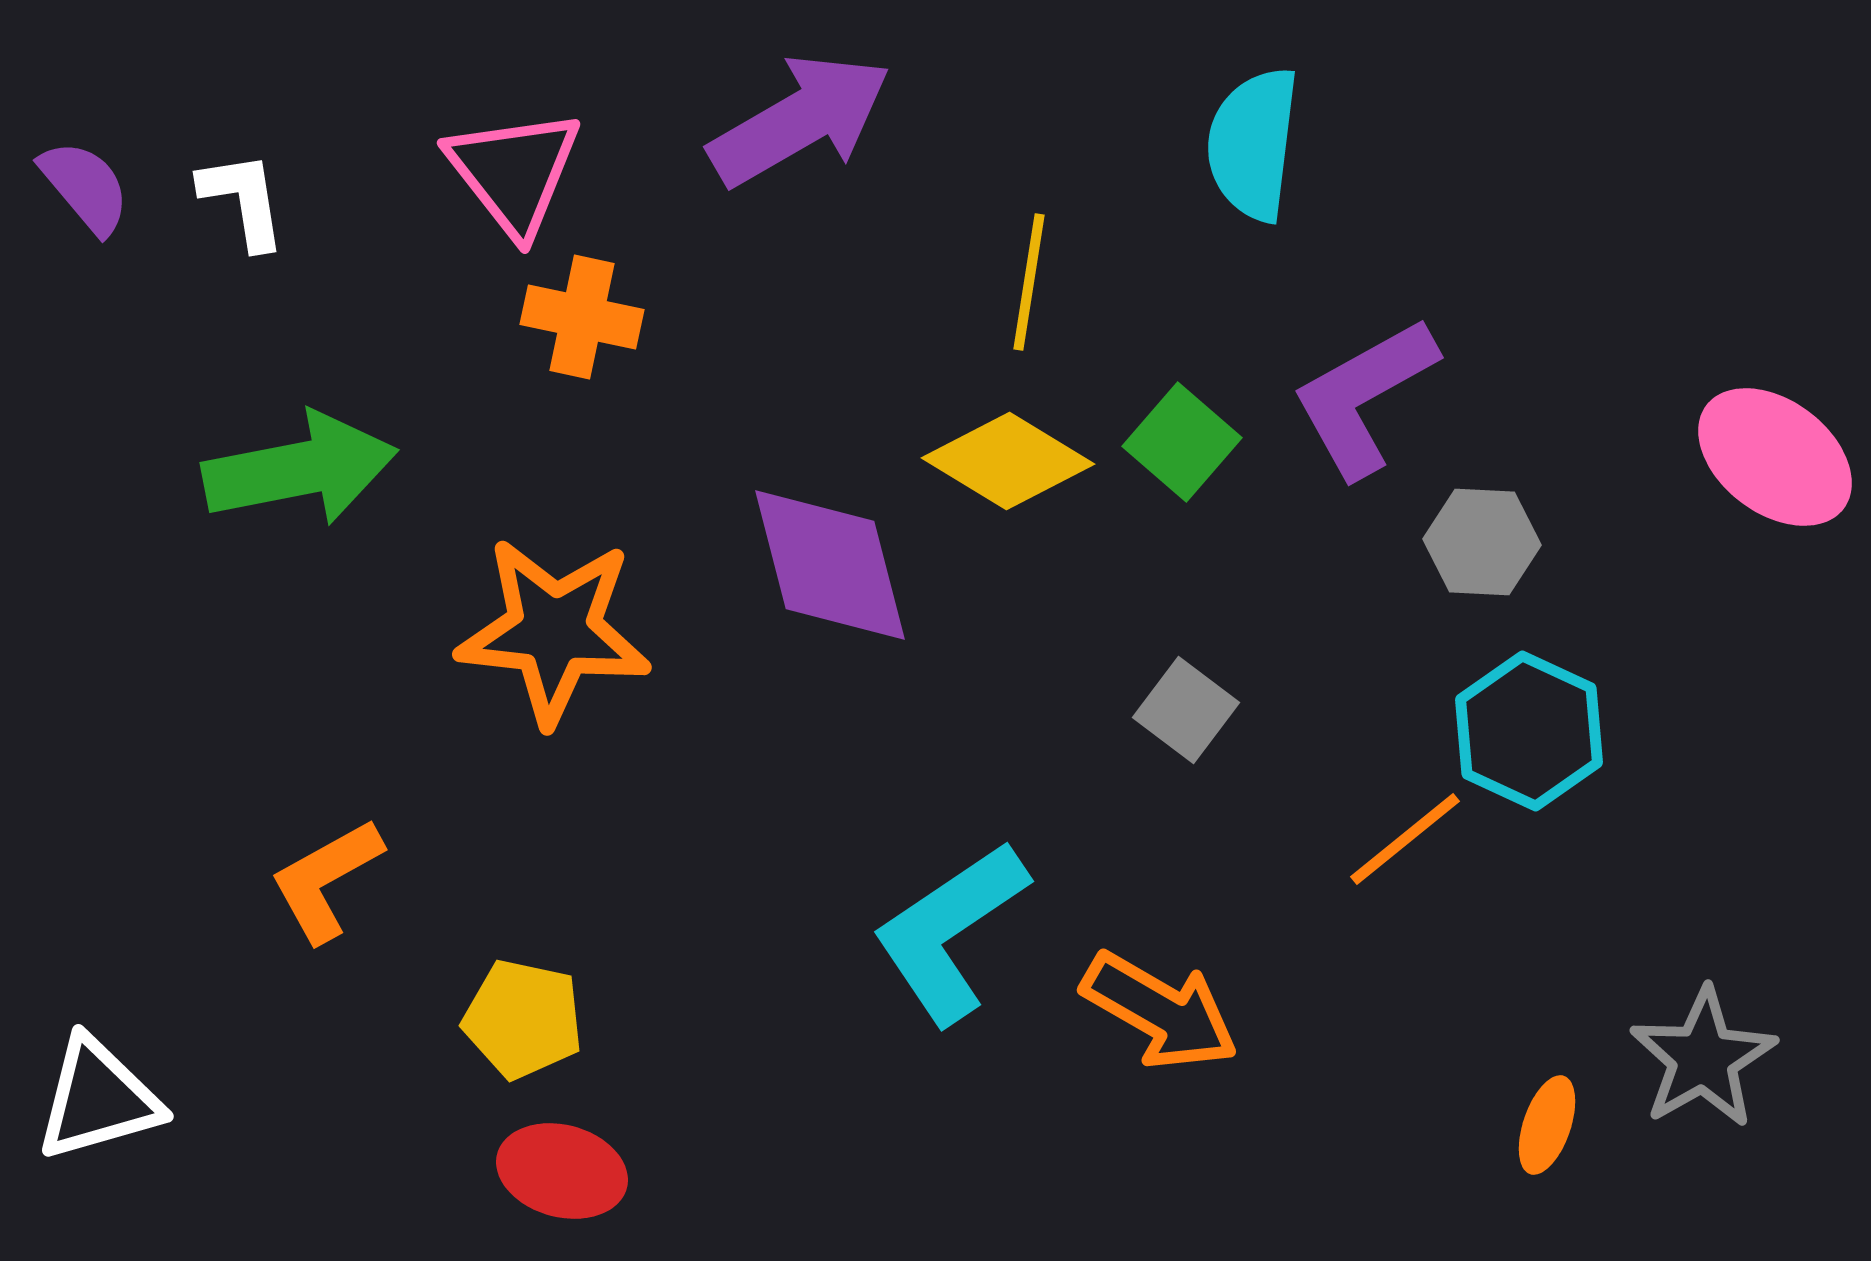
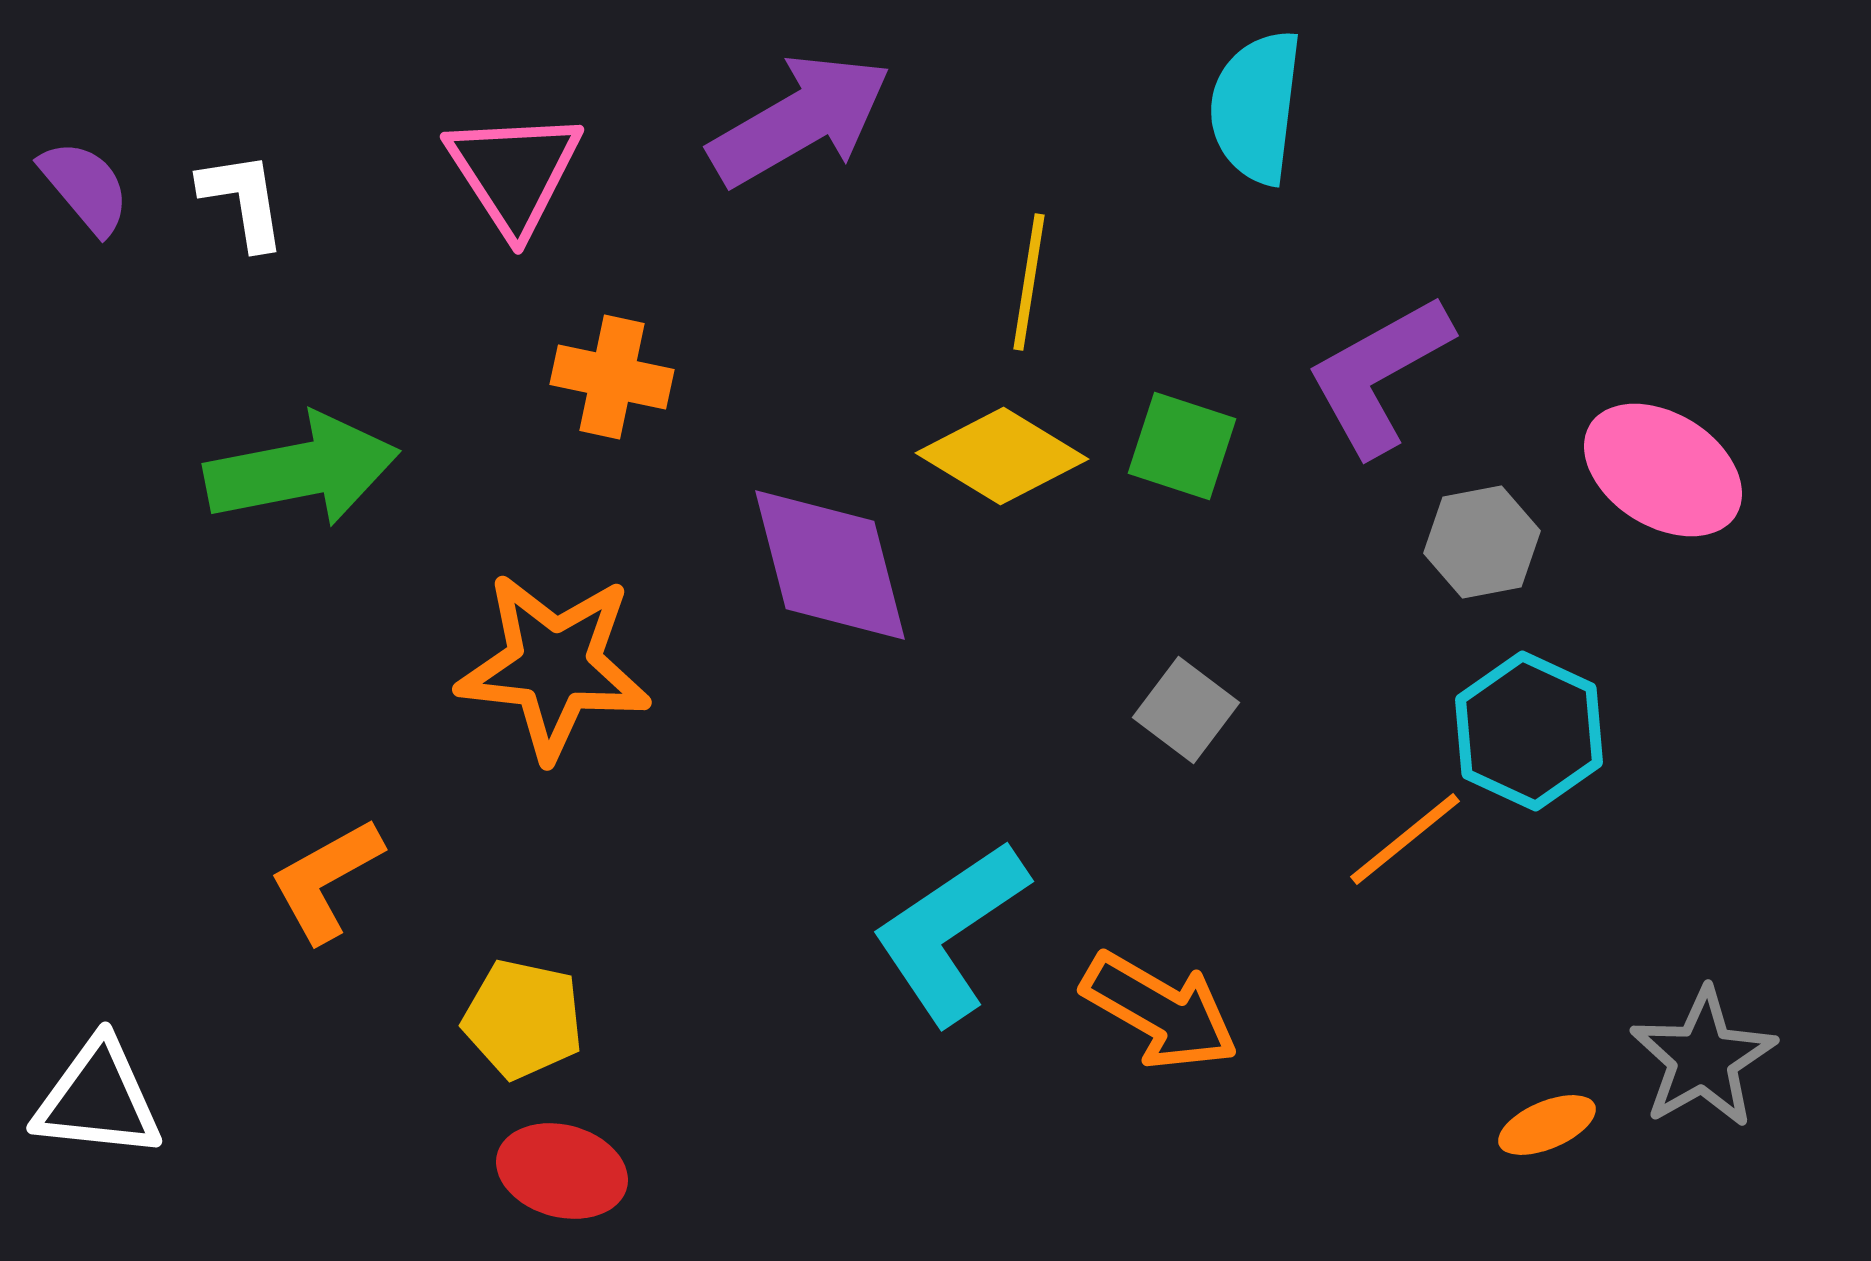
cyan semicircle: moved 3 px right, 37 px up
pink triangle: rotated 5 degrees clockwise
orange cross: moved 30 px right, 60 px down
purple L-shape: moved 15 px right, 22 px up
green square: moved 4 px down; rotated 23 degrees counterclockwise
pink ellipse: moved 112 px left, 13 px down; rotated 5 degrees counterclockwise
yellow diamond: moved 6 px left, 5 px up
green arrow: moved 2 px right, 1 px down
gray hexagon: rotated 14 degrees counterclockwise
orange star: moved 35 px down
white triangle: rotated 22 degrees clockwise
orange ellipse: rotated 48 degrees clockwise
